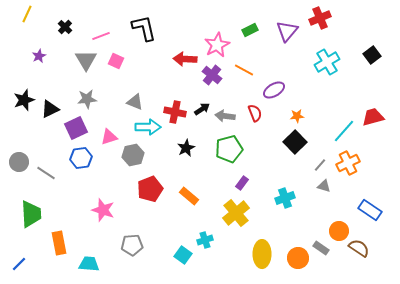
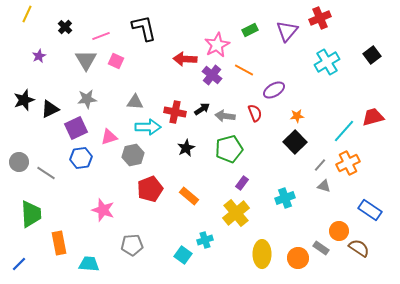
gray triangle at (135, 102): rotated 18 degrees counterclockwise
